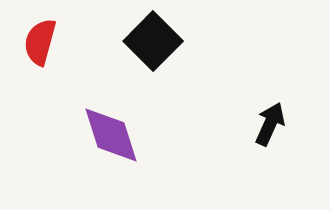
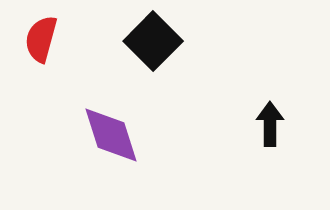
red semicircle: moved 1 px right, 3 px up
black arrow: rotated 24 degrees counterclockwise
